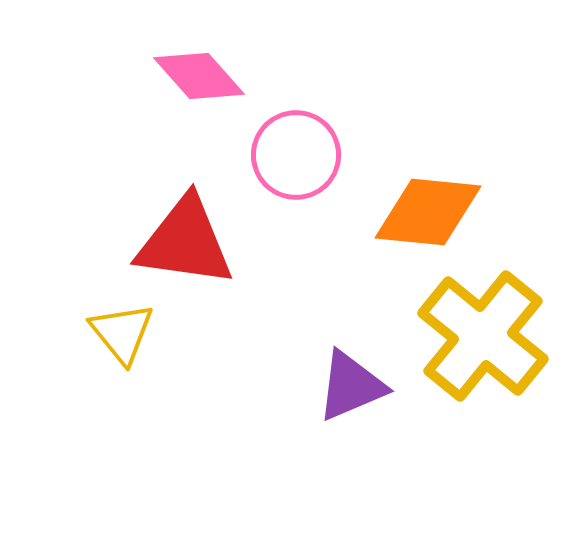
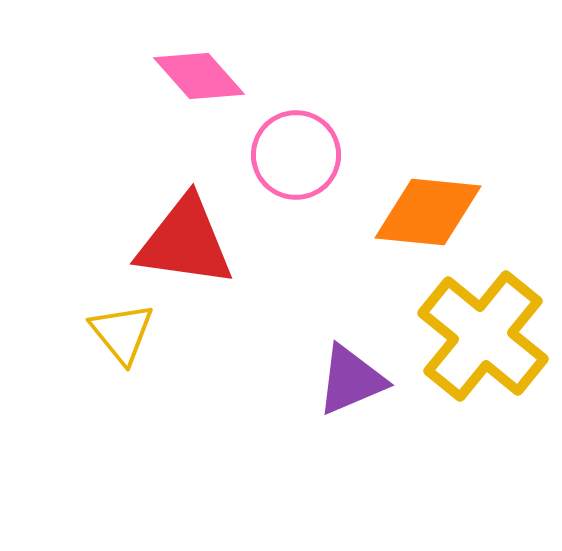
purple triangle: moved 6 px up
